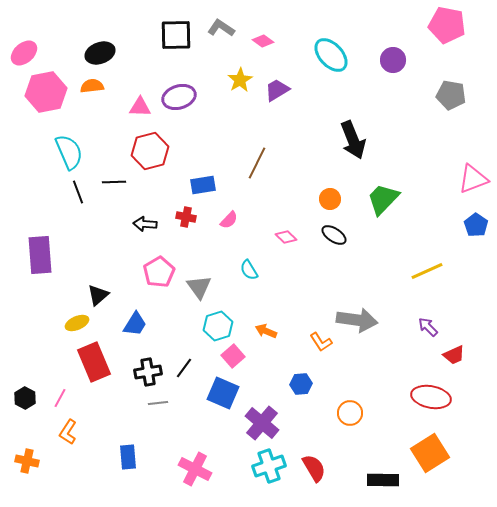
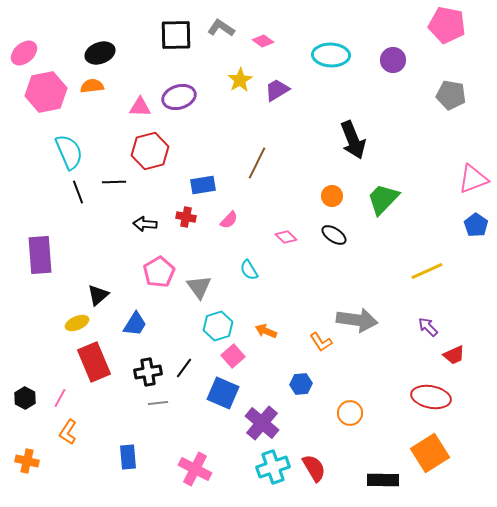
cyan ellipse at (331, 55): rotated 45 degrees counterclockwise
orange circle at (330, 199): moved 2 px right, 3 px up
cyan cross at (269, 466): moved 4 px right, 1 px down
